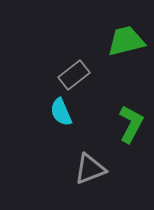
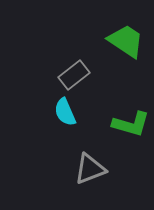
green trapezoid: rotated 48 degrees clockwise
cyan semicircle: moved 4 px right
green L-shape: rotated 78 degrees clockwise
